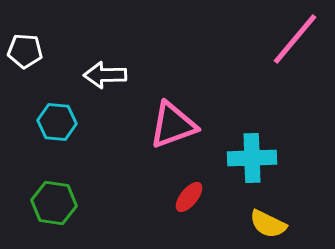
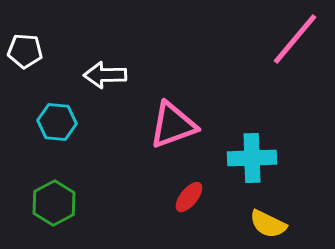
green hexagon: rotated 24 degrees clockwise
